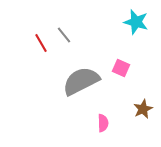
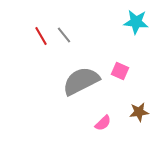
cyan star: rotated 10 degrees counterclockwise
red line: moved 7 px up
pink square: moved 1 px left, 3 px down
brown star: moved 4 px left, 3 px down; rotated 18 degrees clockwise
pink semicircle: rotated 48 degrees clockwise
